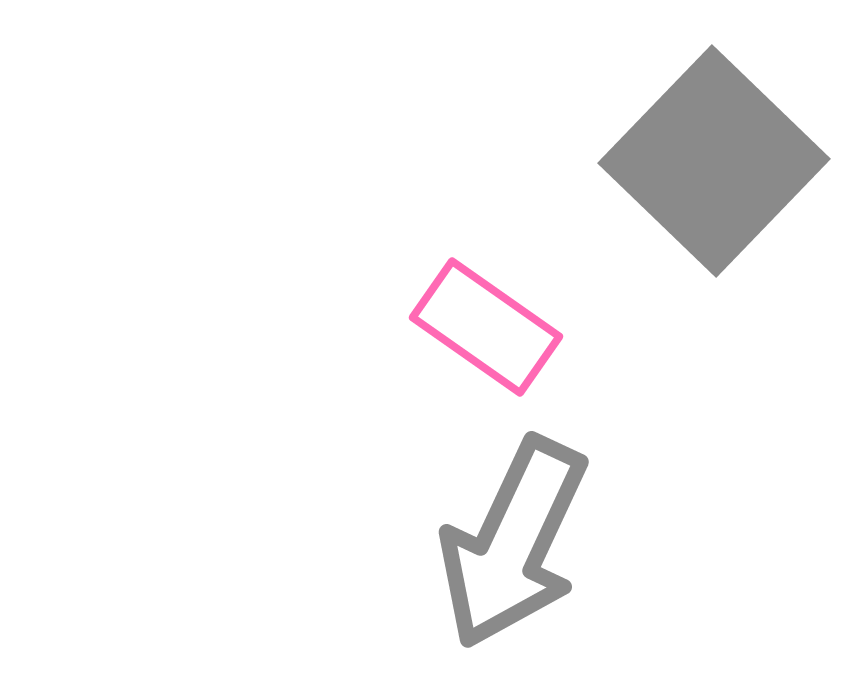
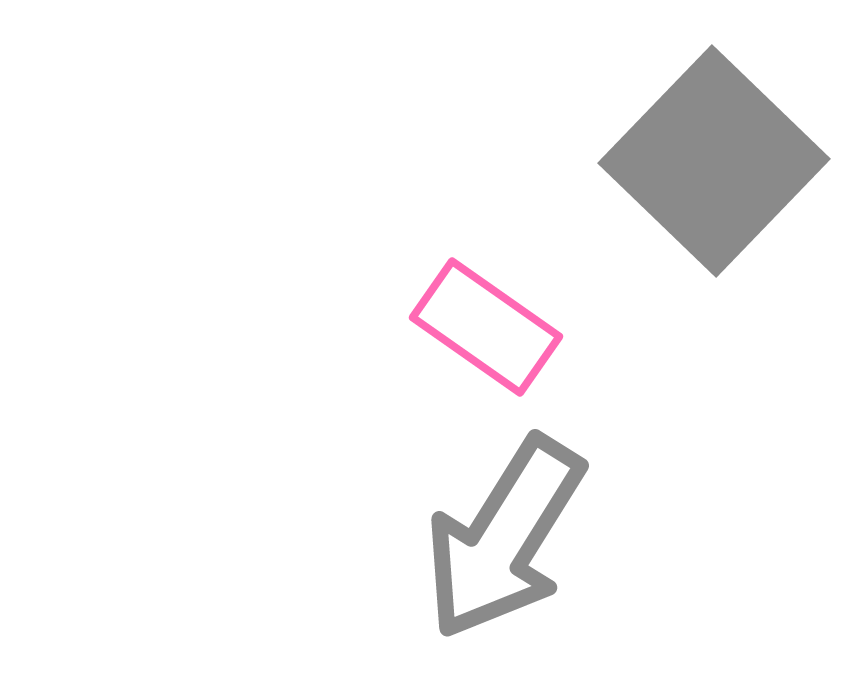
gray arrow: moved 9 px left, 5 px up; rotated 7 degrees clockwise
